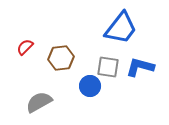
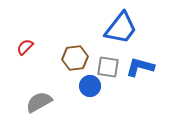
brown hexagon: moved 14 px right
